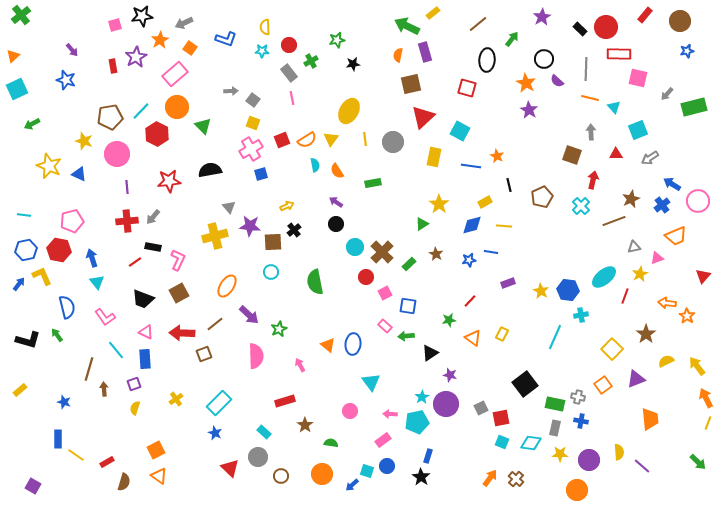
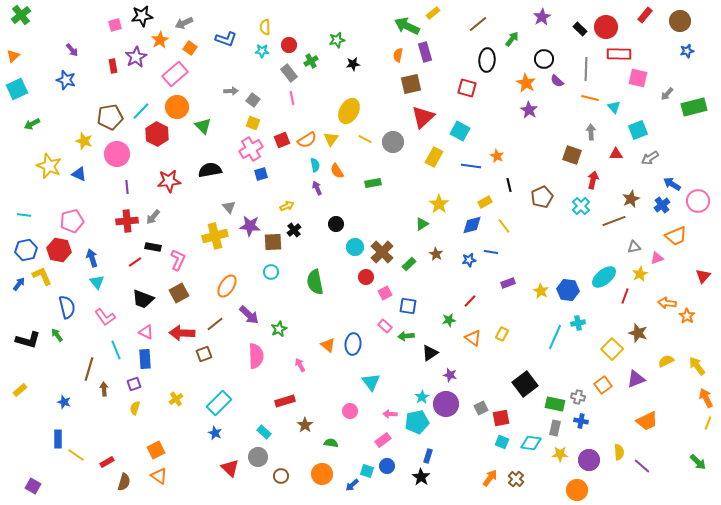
yellow line at (365, 139): rotated 56 degrees counterclockwise
yellow rectangle at (434, 157): rotated 18 degrees clockwise
purple arrow at (336, 202): moved 19 px left, 14 px up; rotated 32 degrees clockwise
yellow line at (504, 226): rotated 49 degrees clockwise
cyan cross at (581, 315): moved 3 px left, 8 px down
brown star at (646, 334): moved 8 px left, 1 px up; rotated 18 degrees counterclockwise
cyan line at (116, 350): rotated 18 degrees clockwise
orange trapezoid at (650, 419): moved 3 px left, 2 px down; rotated 70 degrees clockwise
